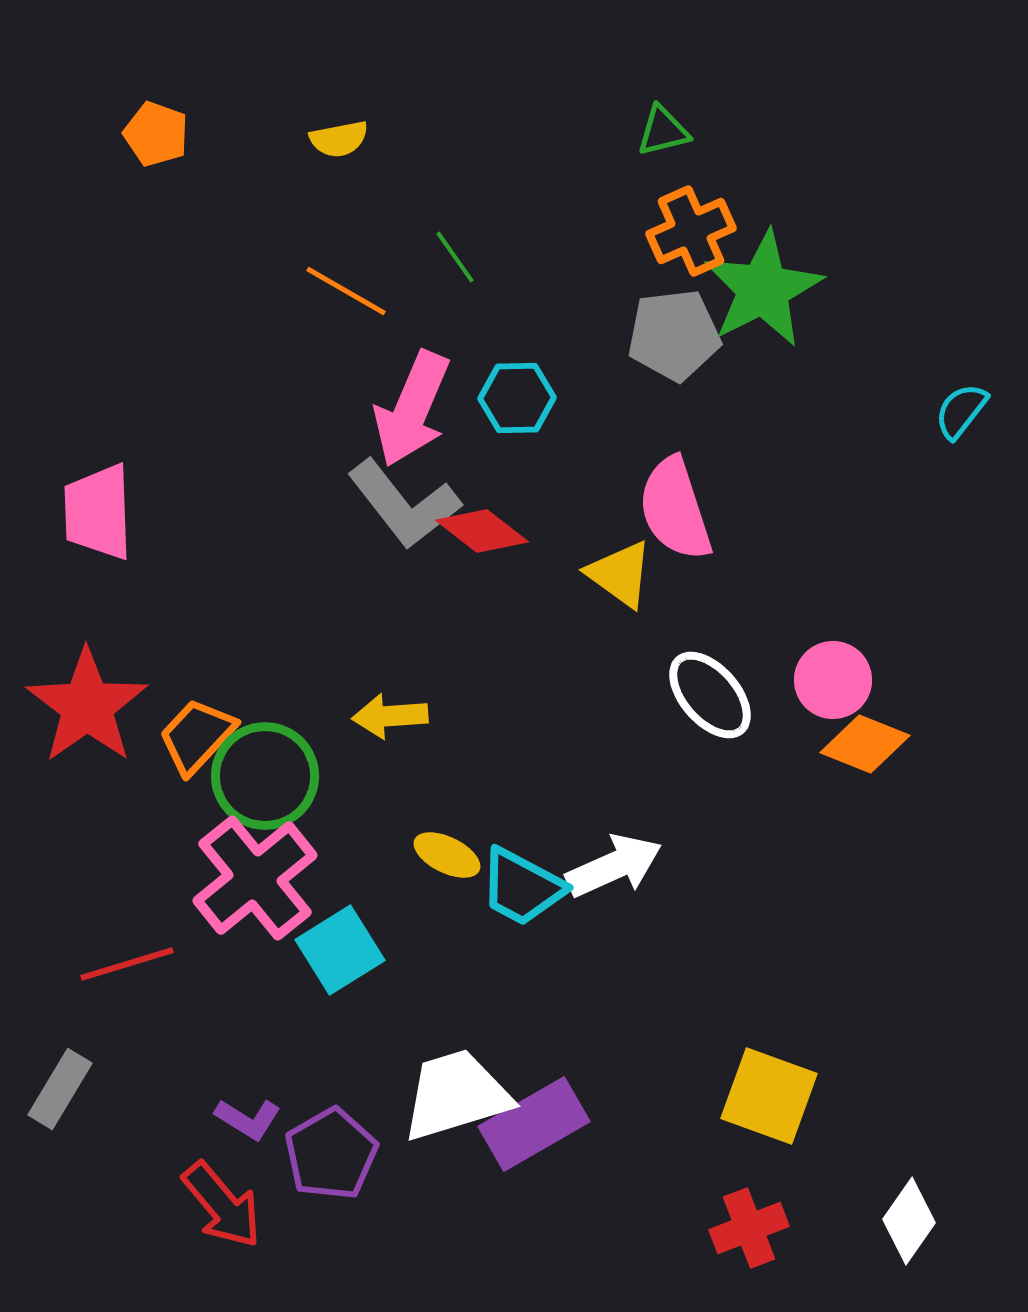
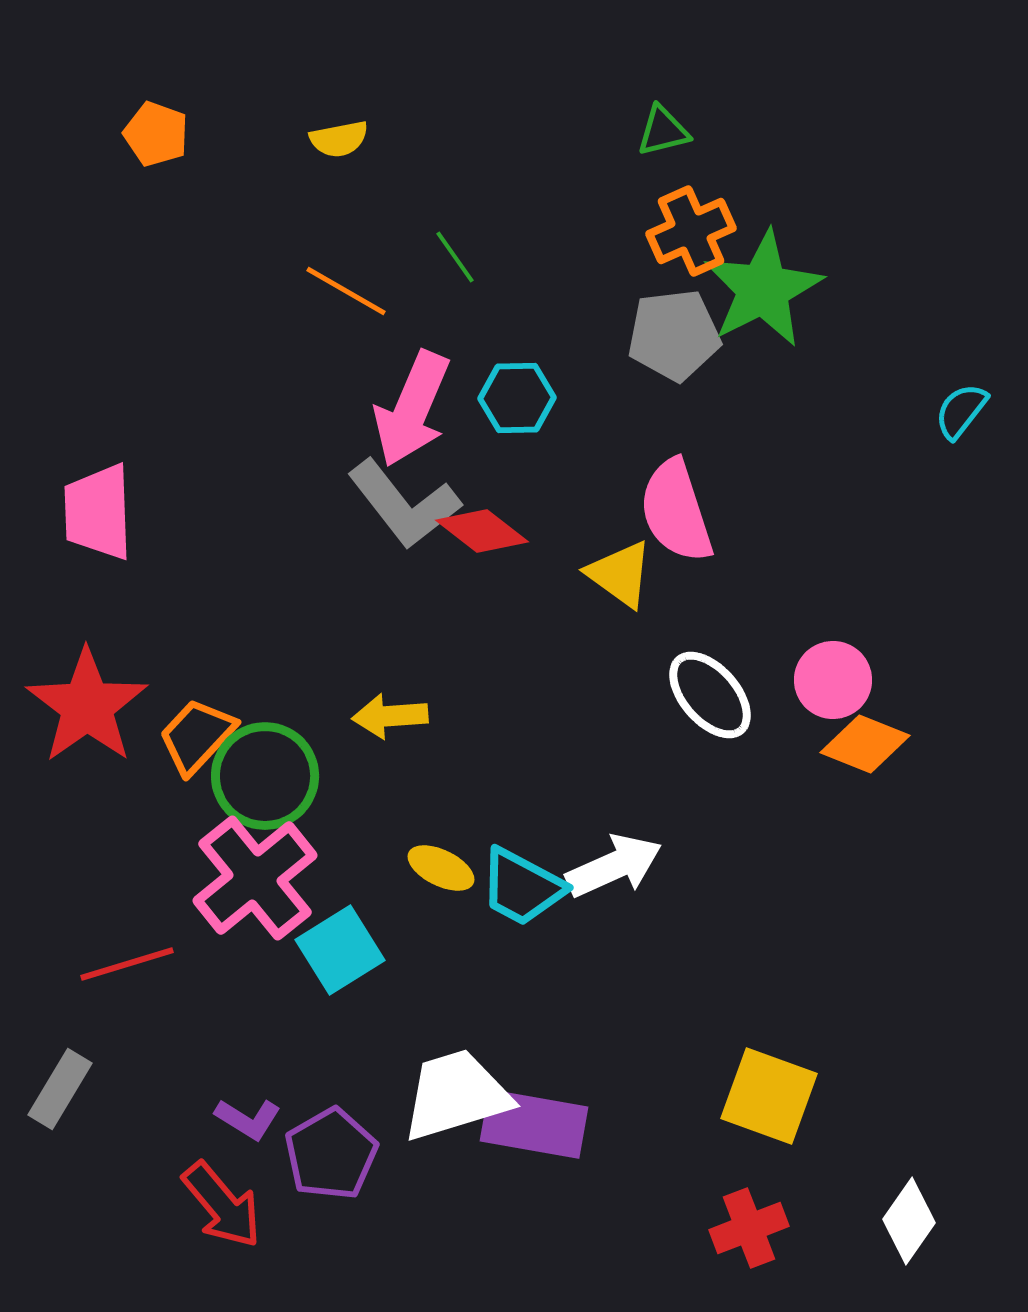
pink semicircle: moved 1 px right, 2 px down
yellow ellipse: moved 6 px left, 13 px down
purple rectangle: rotated 40 degrees clockwise
